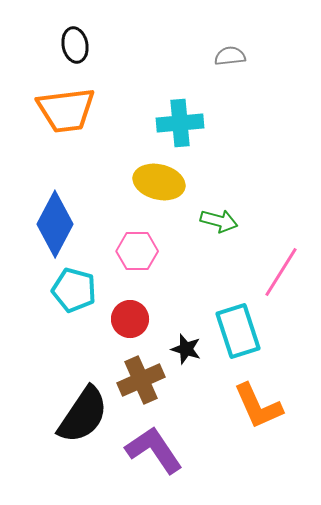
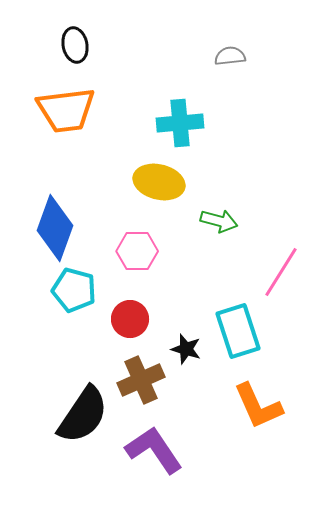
blue diamond: moved 4 px down; rotated 8 degrees counterclockwise
